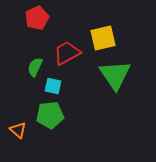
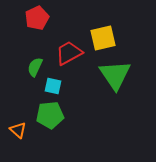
red trapezoid: moved 2 px right
